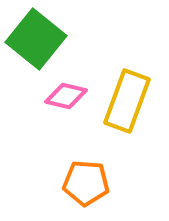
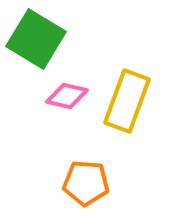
green square: rotated 8 degrees counterclockwise
pink diamond: moved 1 px right
